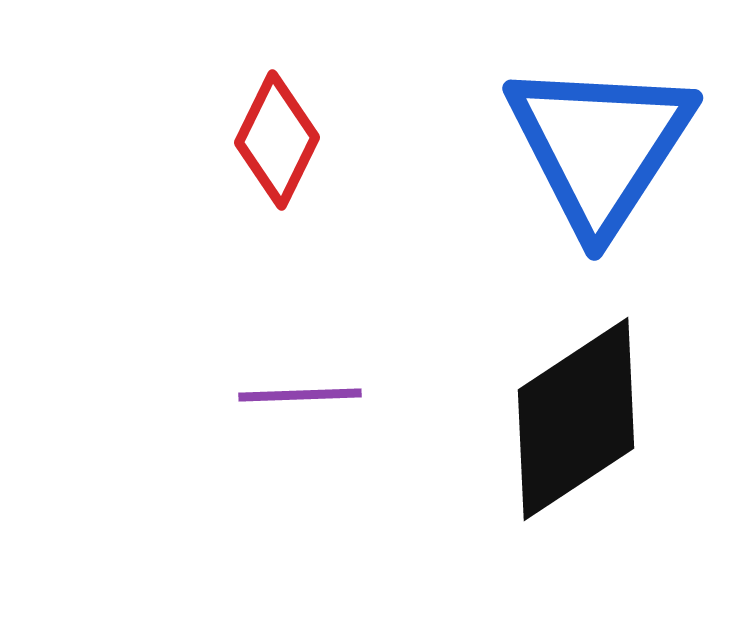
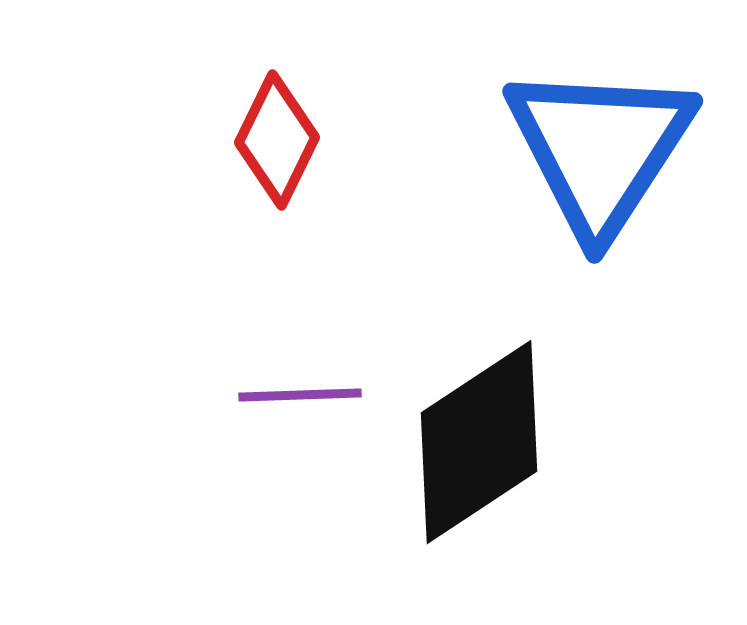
blue triangle: moved 3 px down
black diamond: moved 97 px left, 23 px down
